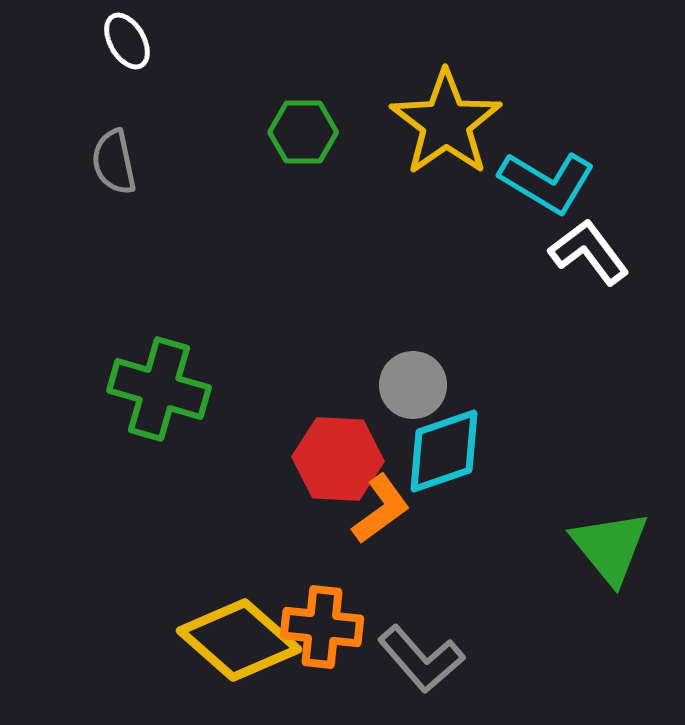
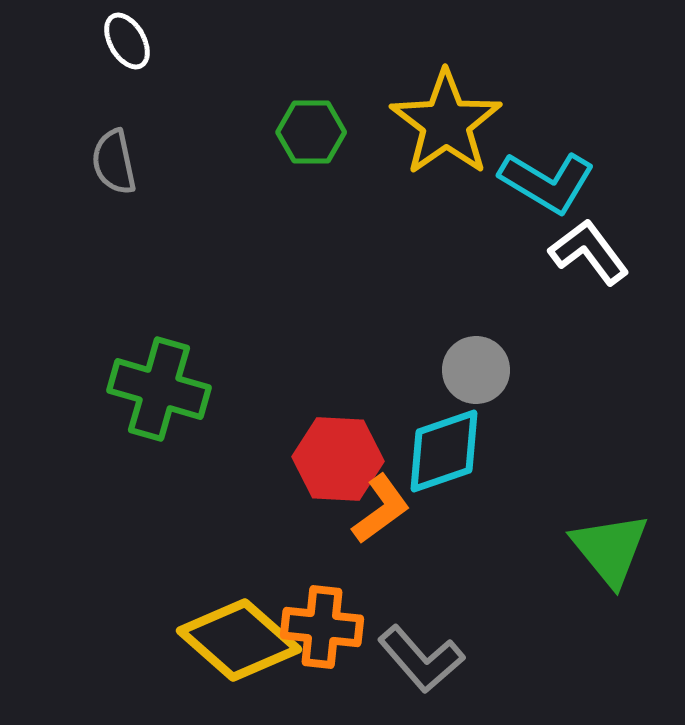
green hexagon: moved 8 px right
gray circle: moved 63 px right, 15 px up
green triangle: moved 2 px down
